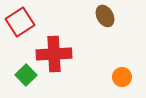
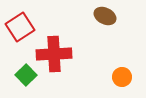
brown ellipse: rotated 35 degrees counterclockwise
red square: moved 5 px down
